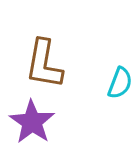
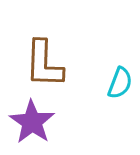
brown L-shape: rotated 8 degrees counterclockwise
